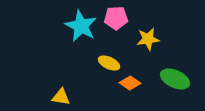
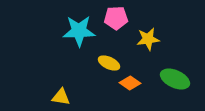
cyan star: moved 2 px left, 5 px down; rotated 28 degrees counterclockwise
